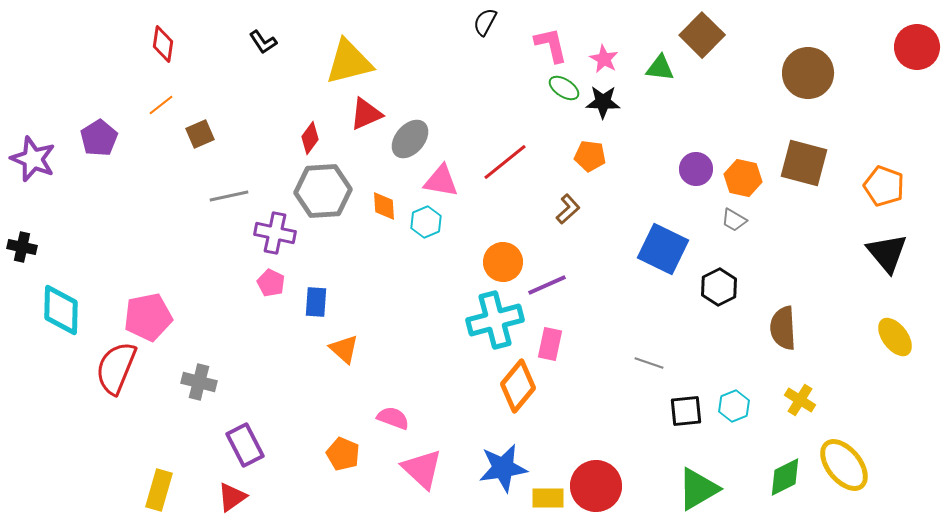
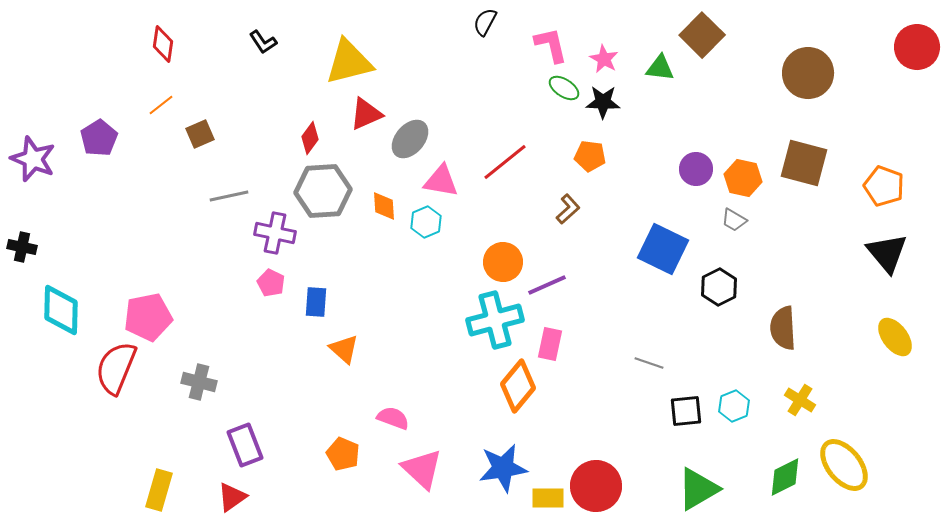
purple rectangle at (245, 445): rotated 6 degrees clockwise
